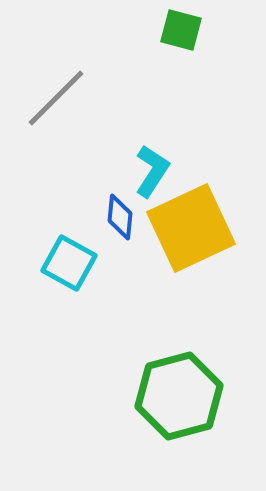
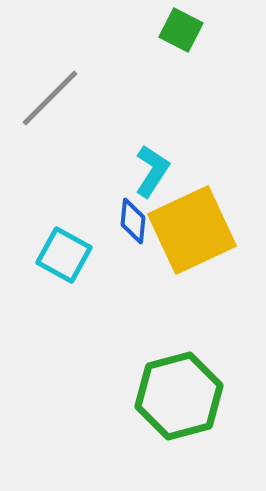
green square: rotated 12 degrees clockwise
gray line: moved 6 px left
blue diamond: moved 13 px right, 4 px down
yellow square: moved 1 px right, 2 px down
cyan square: moved 5 px left, 8 px up
